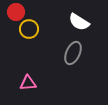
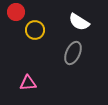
yellow circle: moved 6 px right, 1 px down
